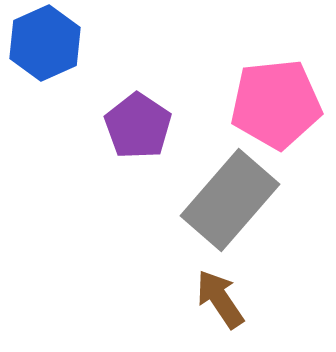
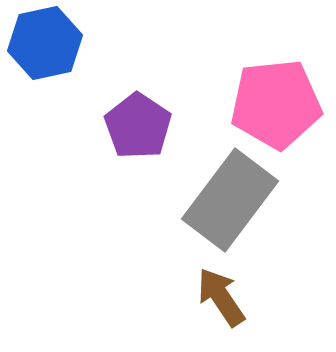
blue hexagon: rotated 12 degrees clockwise
gray rectangle: rotated 4 degrees counterclockwise
brown arrow: moved 1 px right, 2 px up
